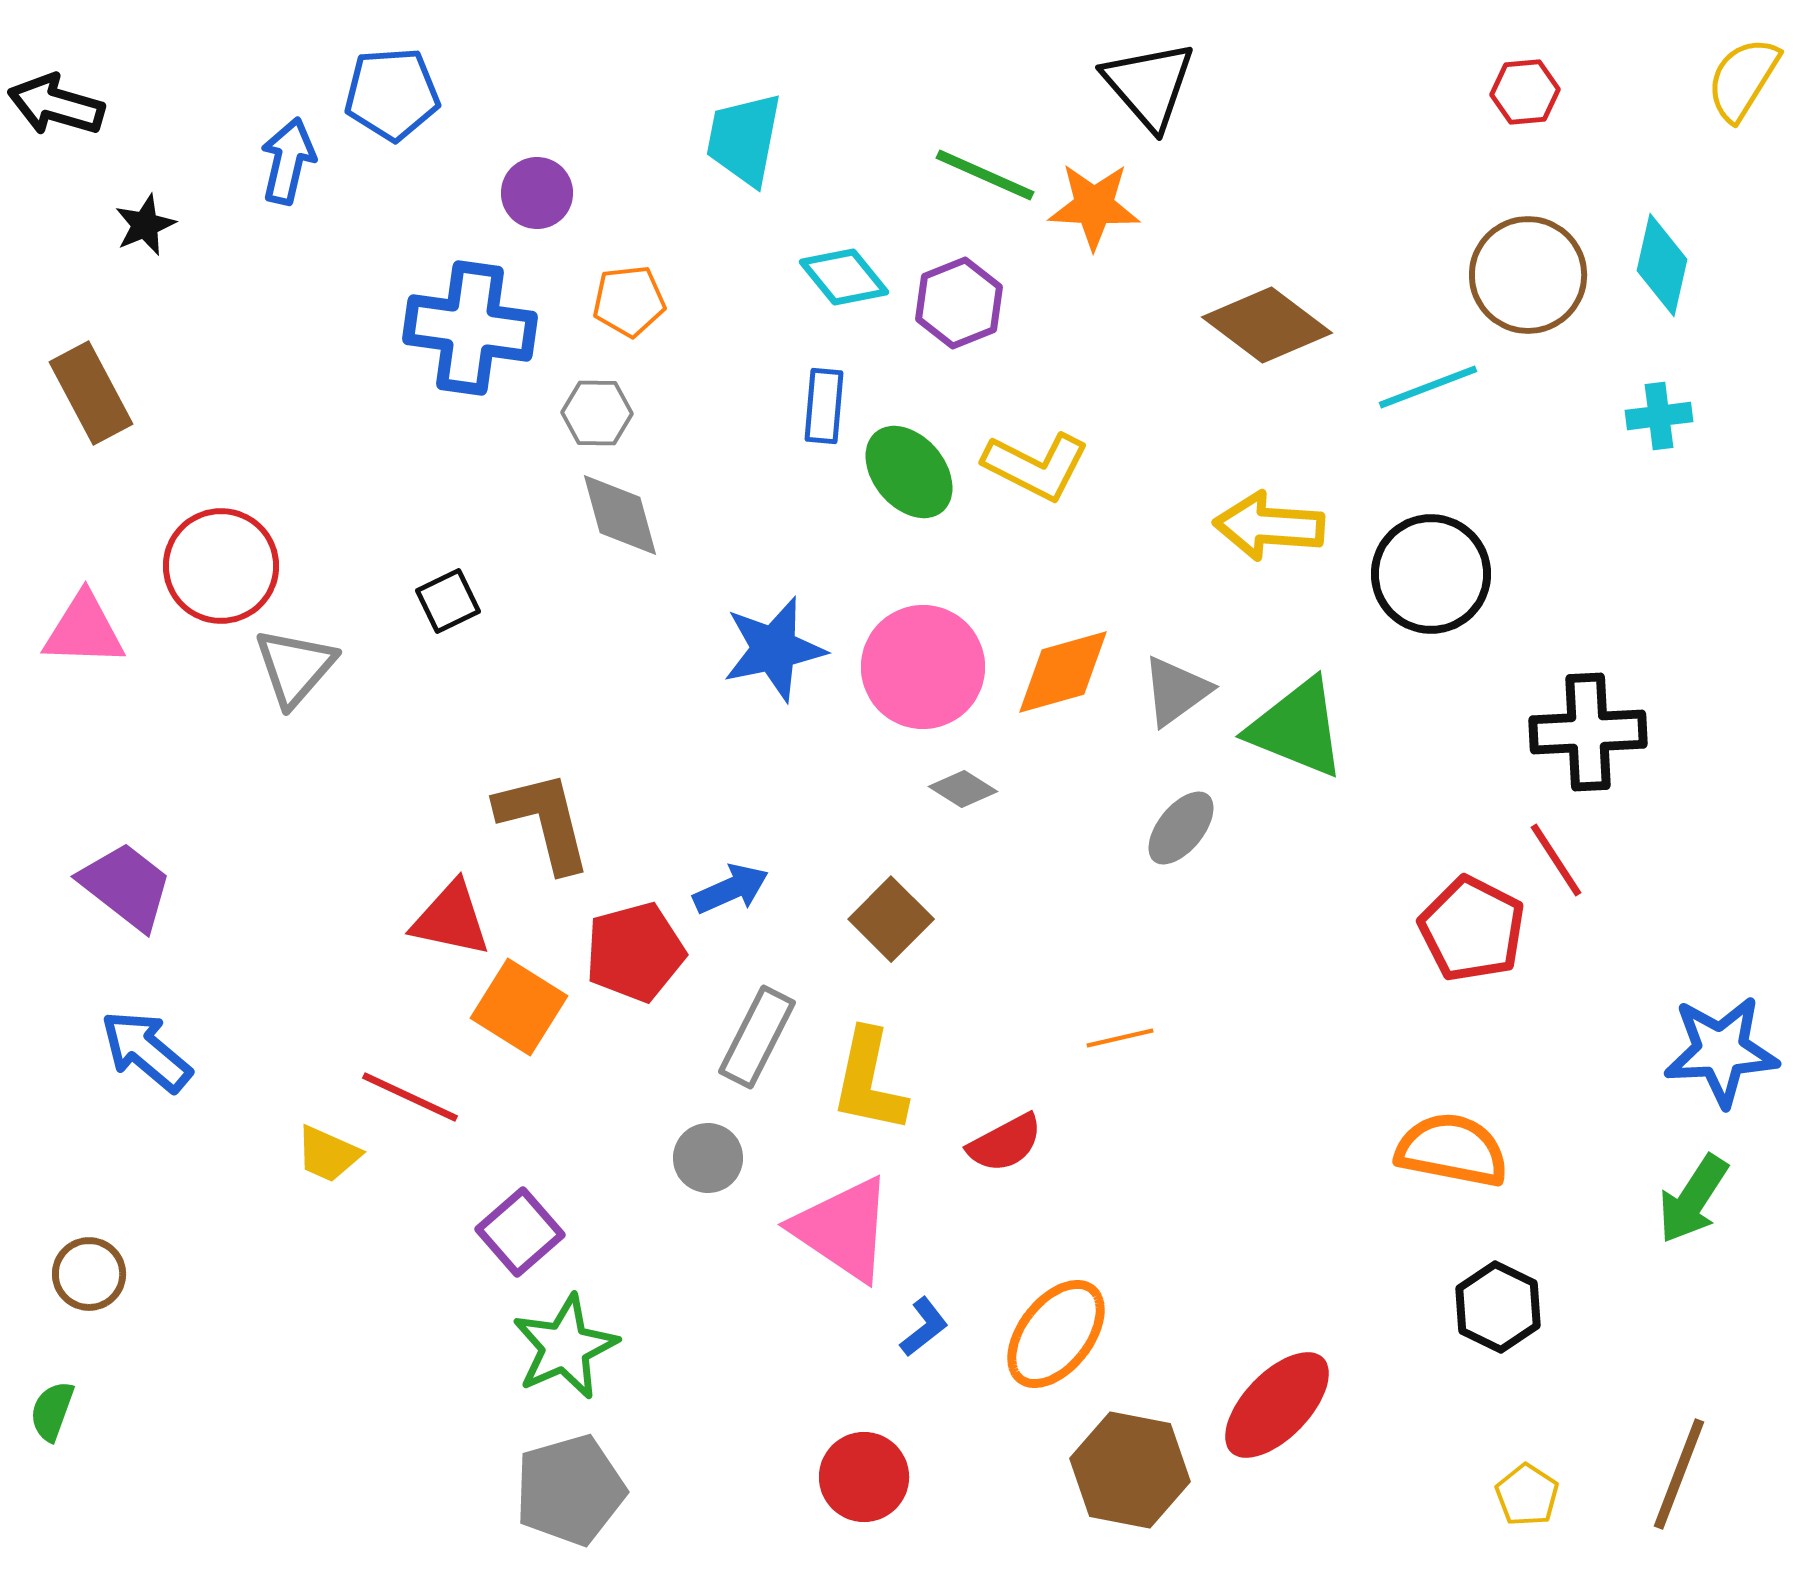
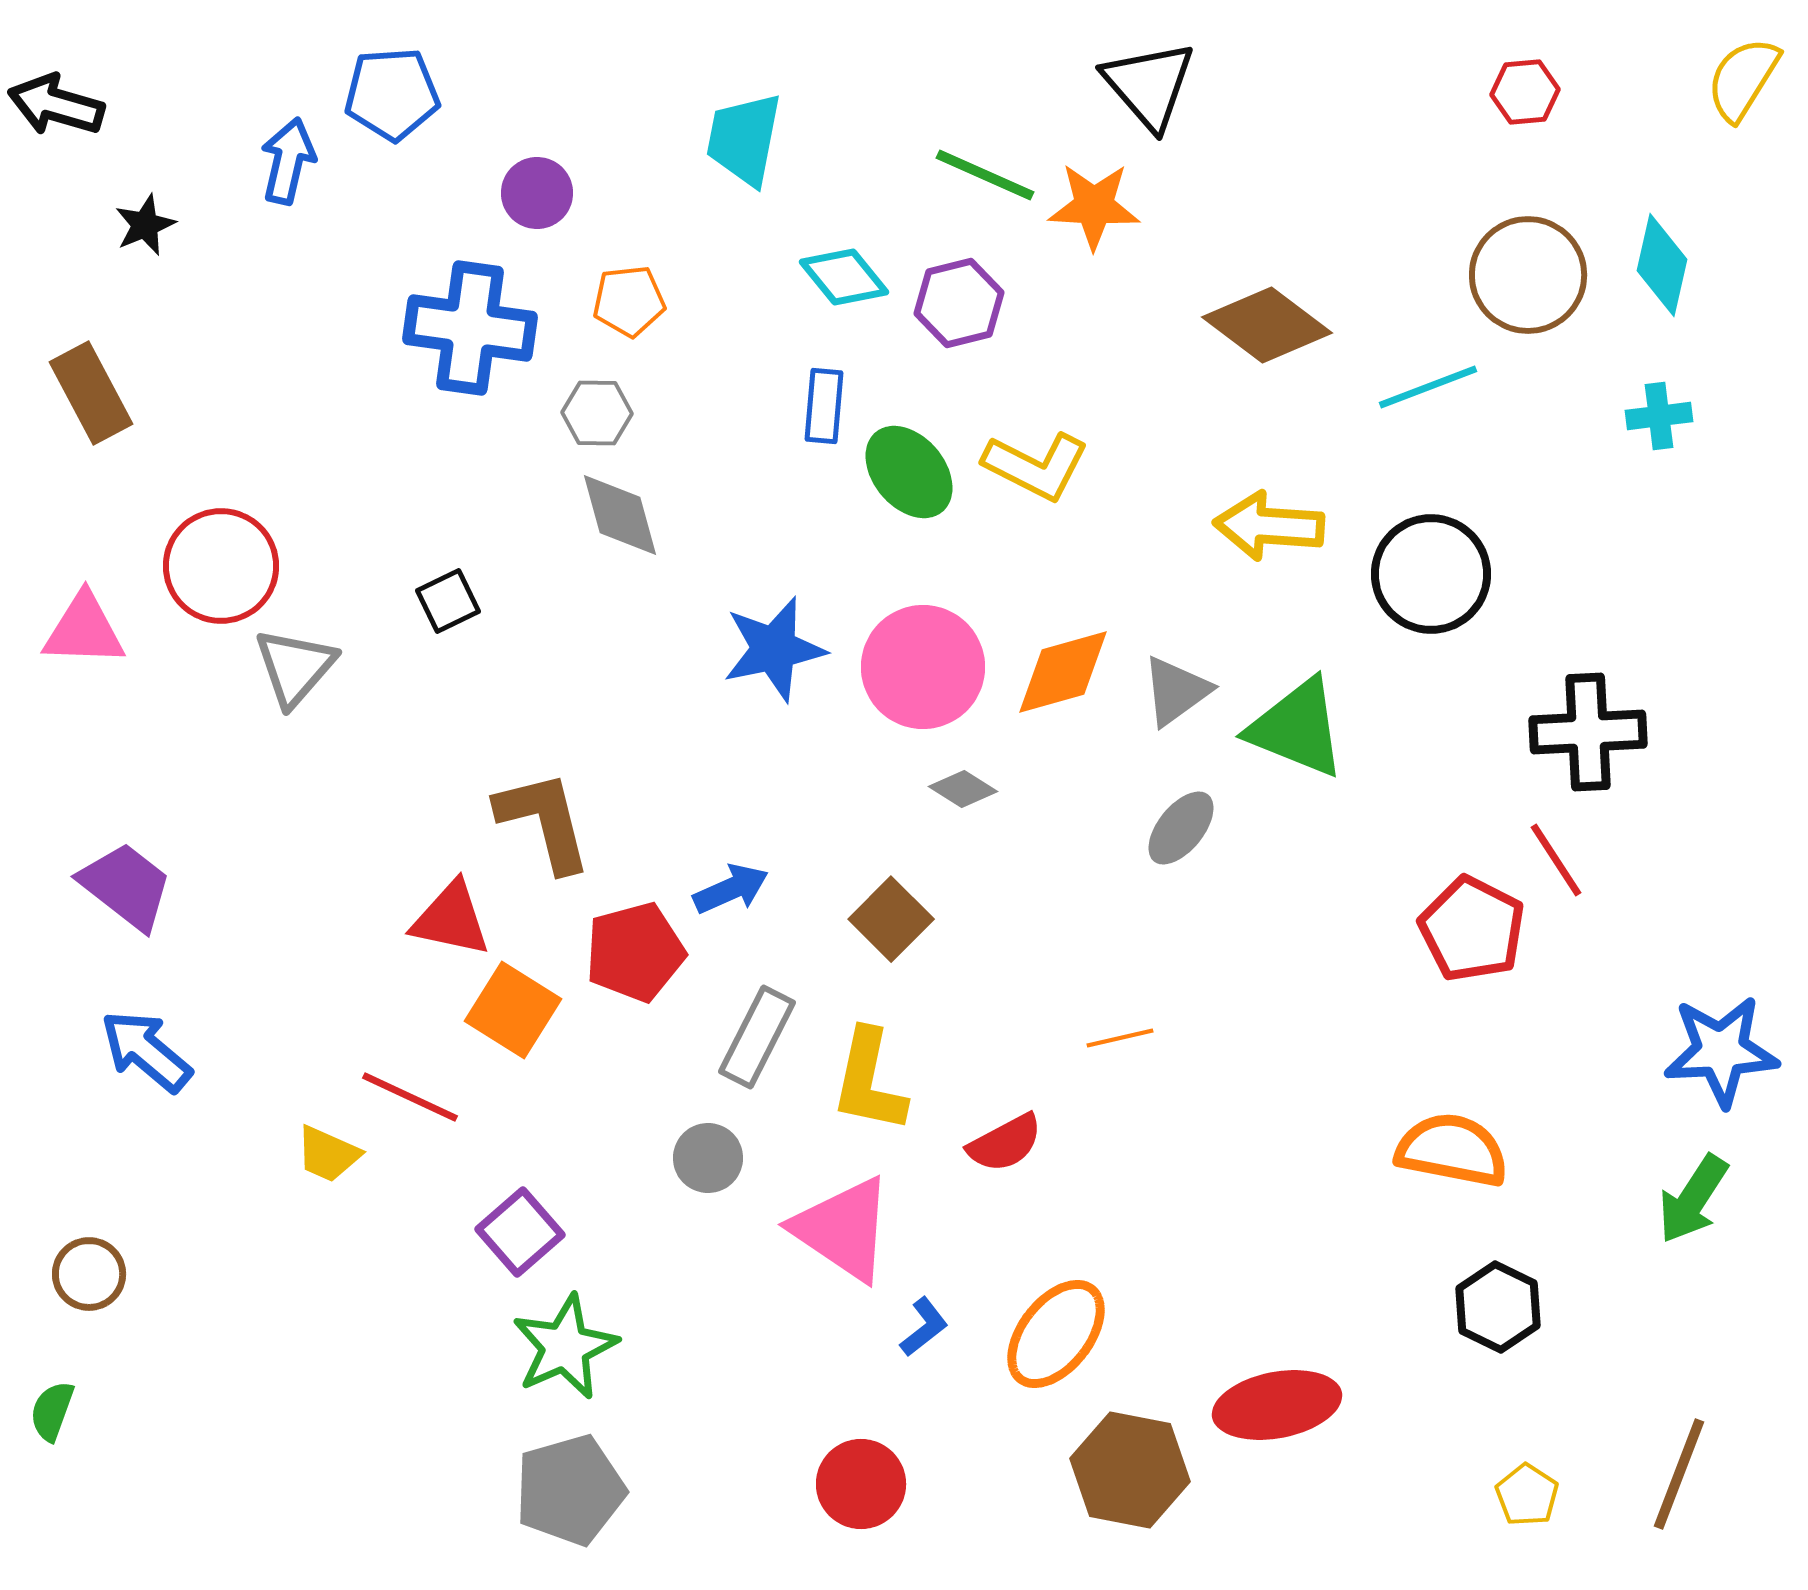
purple hexagon at (959, 303): rotated 8 degrees clockwise
orange square at (519, 1007): moved 6 px left, 3 px down
red ellipse at (1277, 1405): rotated 35 degrees clockwise
red circle at (864, 1477): moved 3 px left, 7 px down
